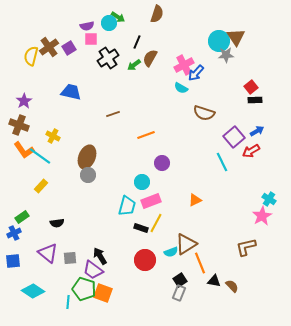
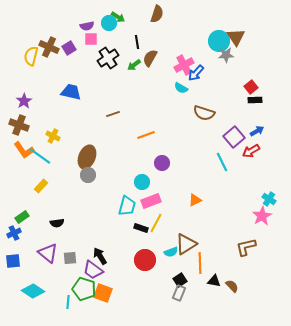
black line at (137, 42): rotated 32 degrees counterclockwise
brown cross at (49, 47): rotated 30 degrees counterclockwise
orange line at (200, 263): rotated 20 degrees clockwise
